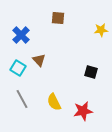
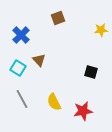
brown square: rotated 24 degrees counterclockwise
